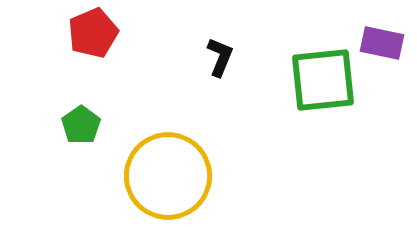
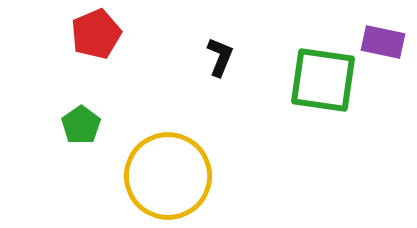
red pentagon: moved 3 px right, 1 px down
purple rectangle: moved 1 px right, 1 px up
green square: rotated 14 degrees clockwise
